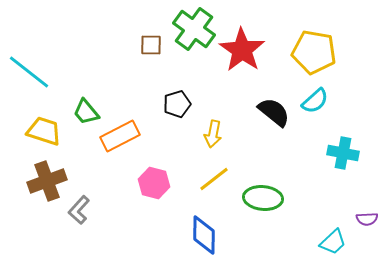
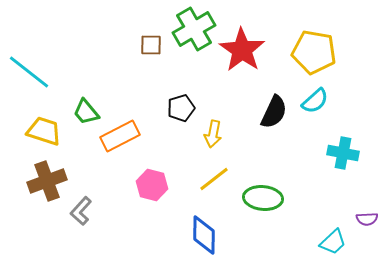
green cross: rotated 24 degrees clockwise
black pentagon: moved 4 px right, 4 px down
black semicircle: rotated 76 degrees clockwise
pink hexagon: moved 2 px left, 2 px down
gray L-shape: moved 2 px right, 1 px down
